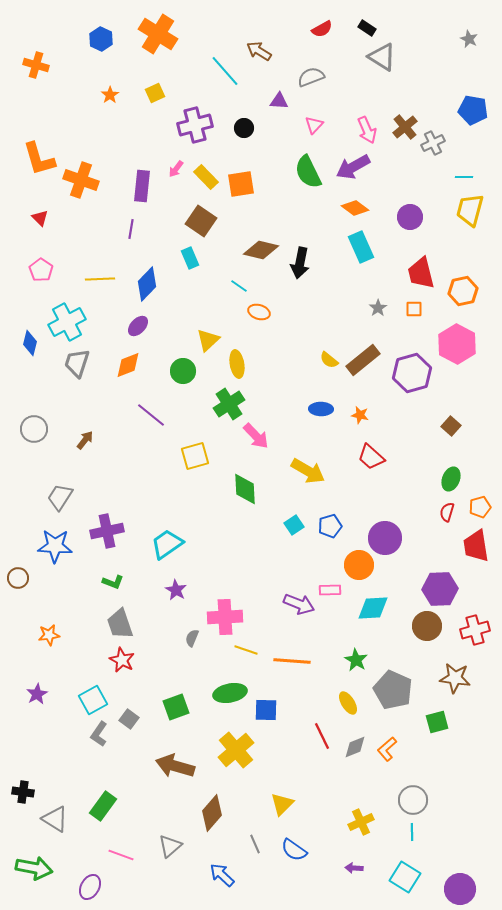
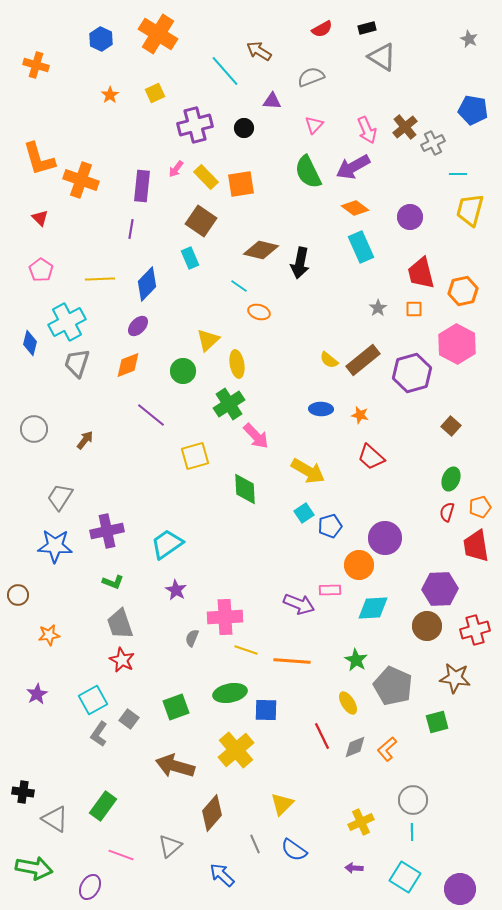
black rectangle at (367, 28): rotated 48 degrees counterclockwise
purple triangle at (279, 101): moved 7 px left
cyan line at (464, 177): moved 6 px left, 3 px up
cyan square at (294, 525): moved 10 px right, 12 px up
brown circle at (18, 578): moved 17 px down
gray pentagon at (393, 690): moved 4 px up
